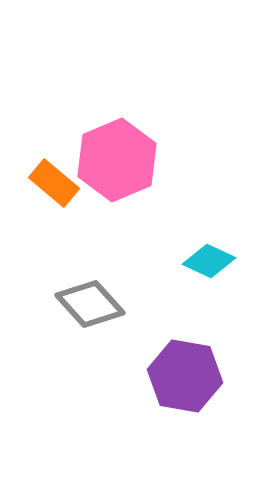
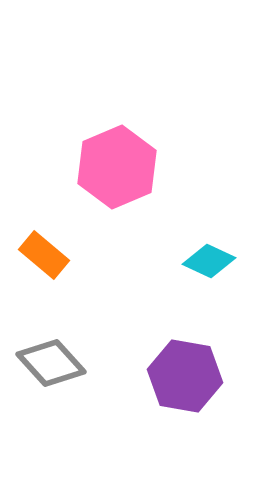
pink hexagon: moved 7 px down
orange rectangle: moved 10 px left, 72 px down
gray diamond: moved 39 px left, 59 px down
